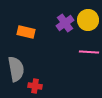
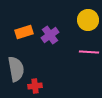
purple cross: moved 15 px left, 12 px down
orange rectangle: moved 2 px left; rotated 30 degrees counterclockwise
red cross: rotated 16 degrees counterclockwise
